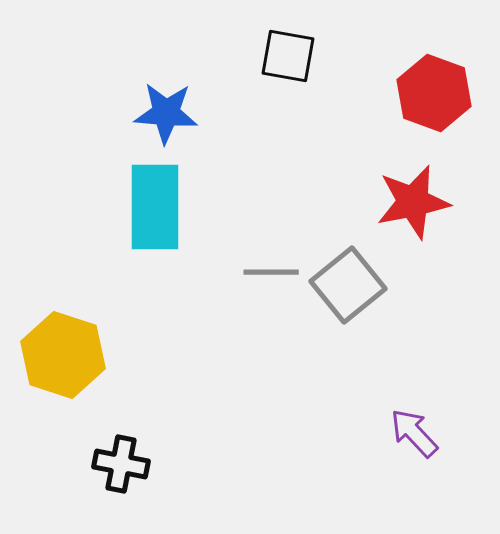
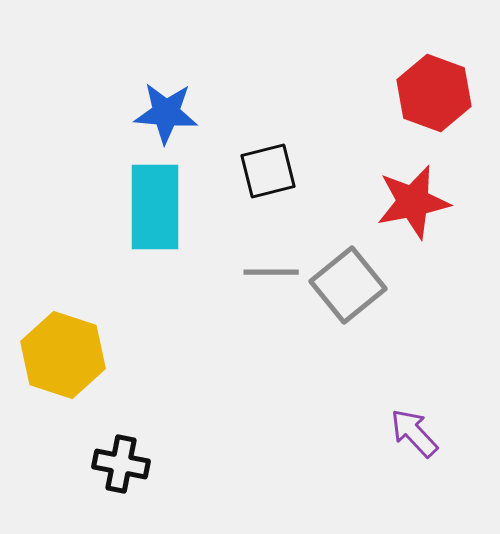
black square: moved 20 px left, 115 px down; rotated 24 degrees counterclockwise
